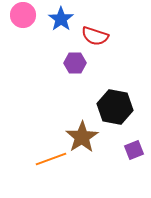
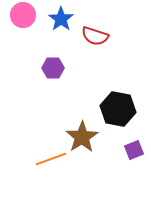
purple hexagon: moved 22 px left, 5 px down
black hexagon: moved 3 px right, 2 px down
